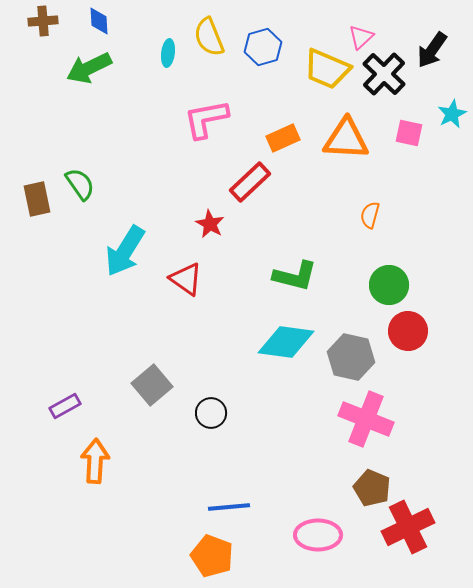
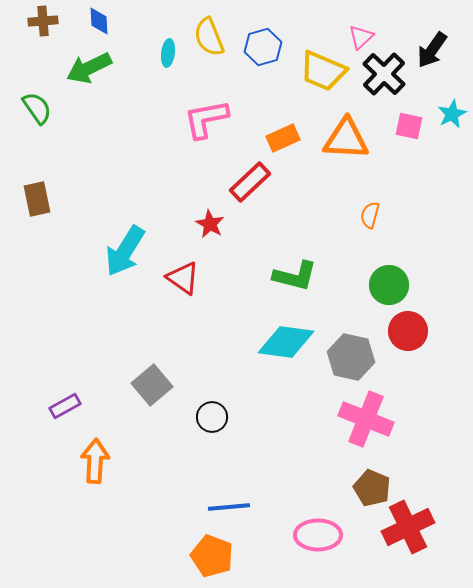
yellow trapezoid: moved 4 px left, 2 px down
pink square: moved 7 px up
green semicircle: moved 43 px left, 76 px up
red triangle: moved 3 px left, 1 px up
black circle: moved 1 px right, 4 px down
